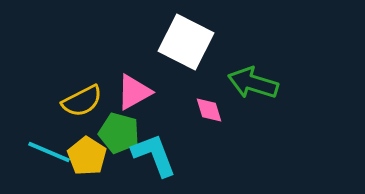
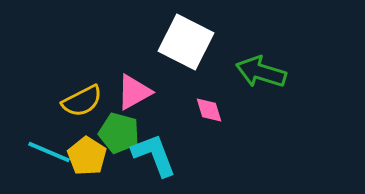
green arrow: moved 8 px right, 11 px up
